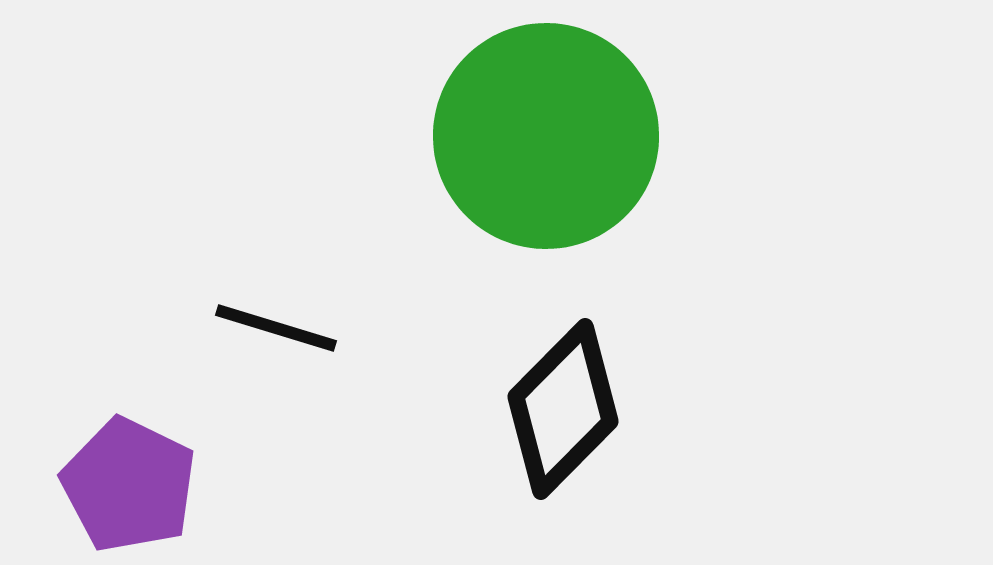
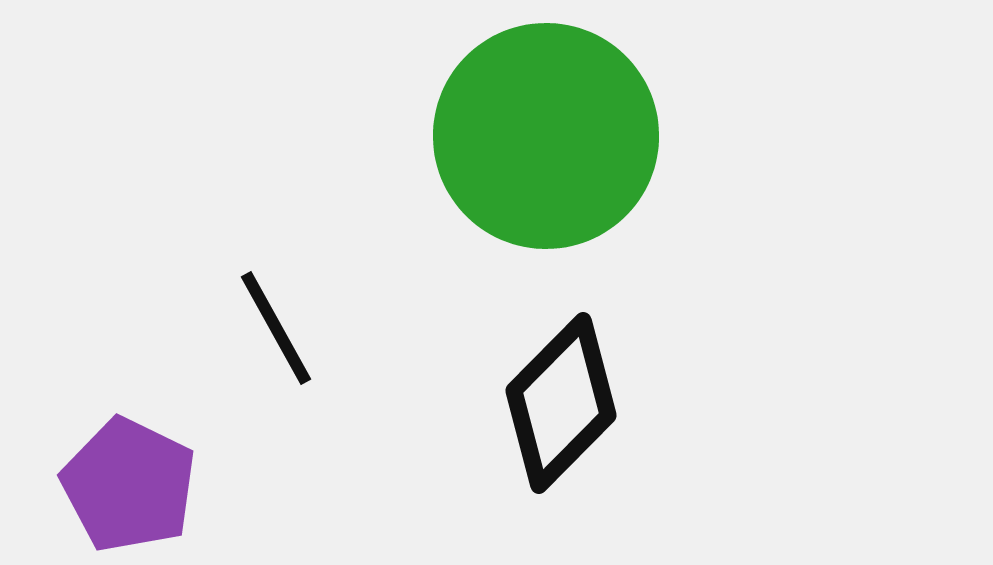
black line: rotated 44 degrees clockwise
black diamond: moved 2 px left, 6 px up
